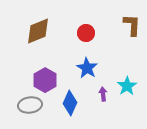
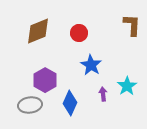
red circle: moved 7 px left
blue star: moved 4 px right, 3 px up
